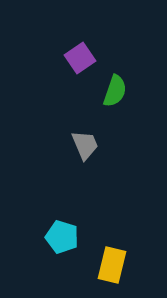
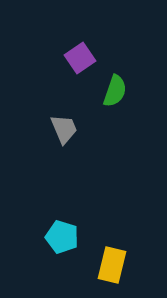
gray trapezoid: moved 21 px left, 16 px up
